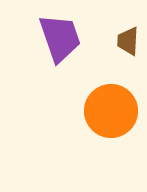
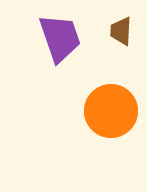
brown trapezoid: moved 7 px left, 10 px up
